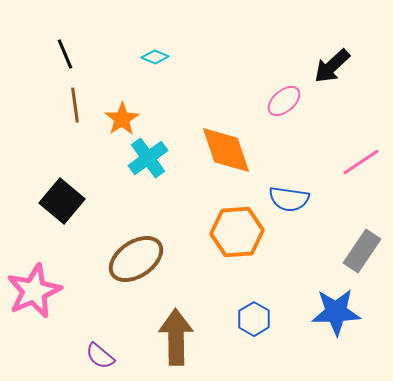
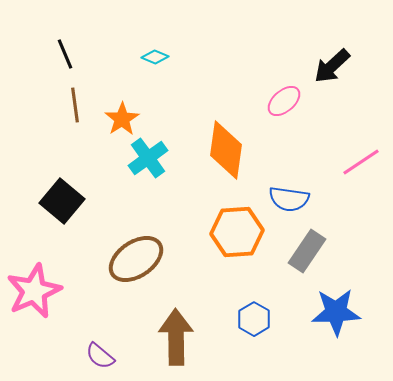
orange diamond: rotated 26 degrees clockwise
gray rectangle: moved 55 px left
